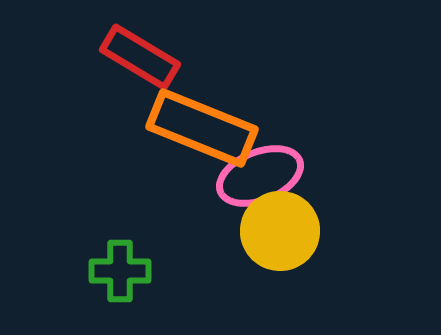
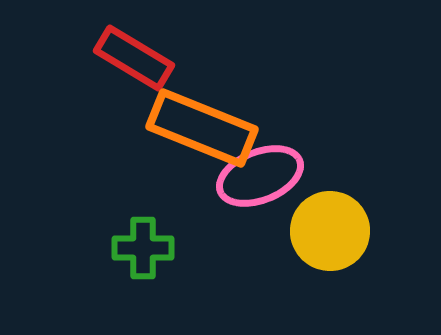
red rectangle: moved 6 px left, 1 px down
yellow circle: moved 50 px right
green cross: moved 23 px right, 23 px up
